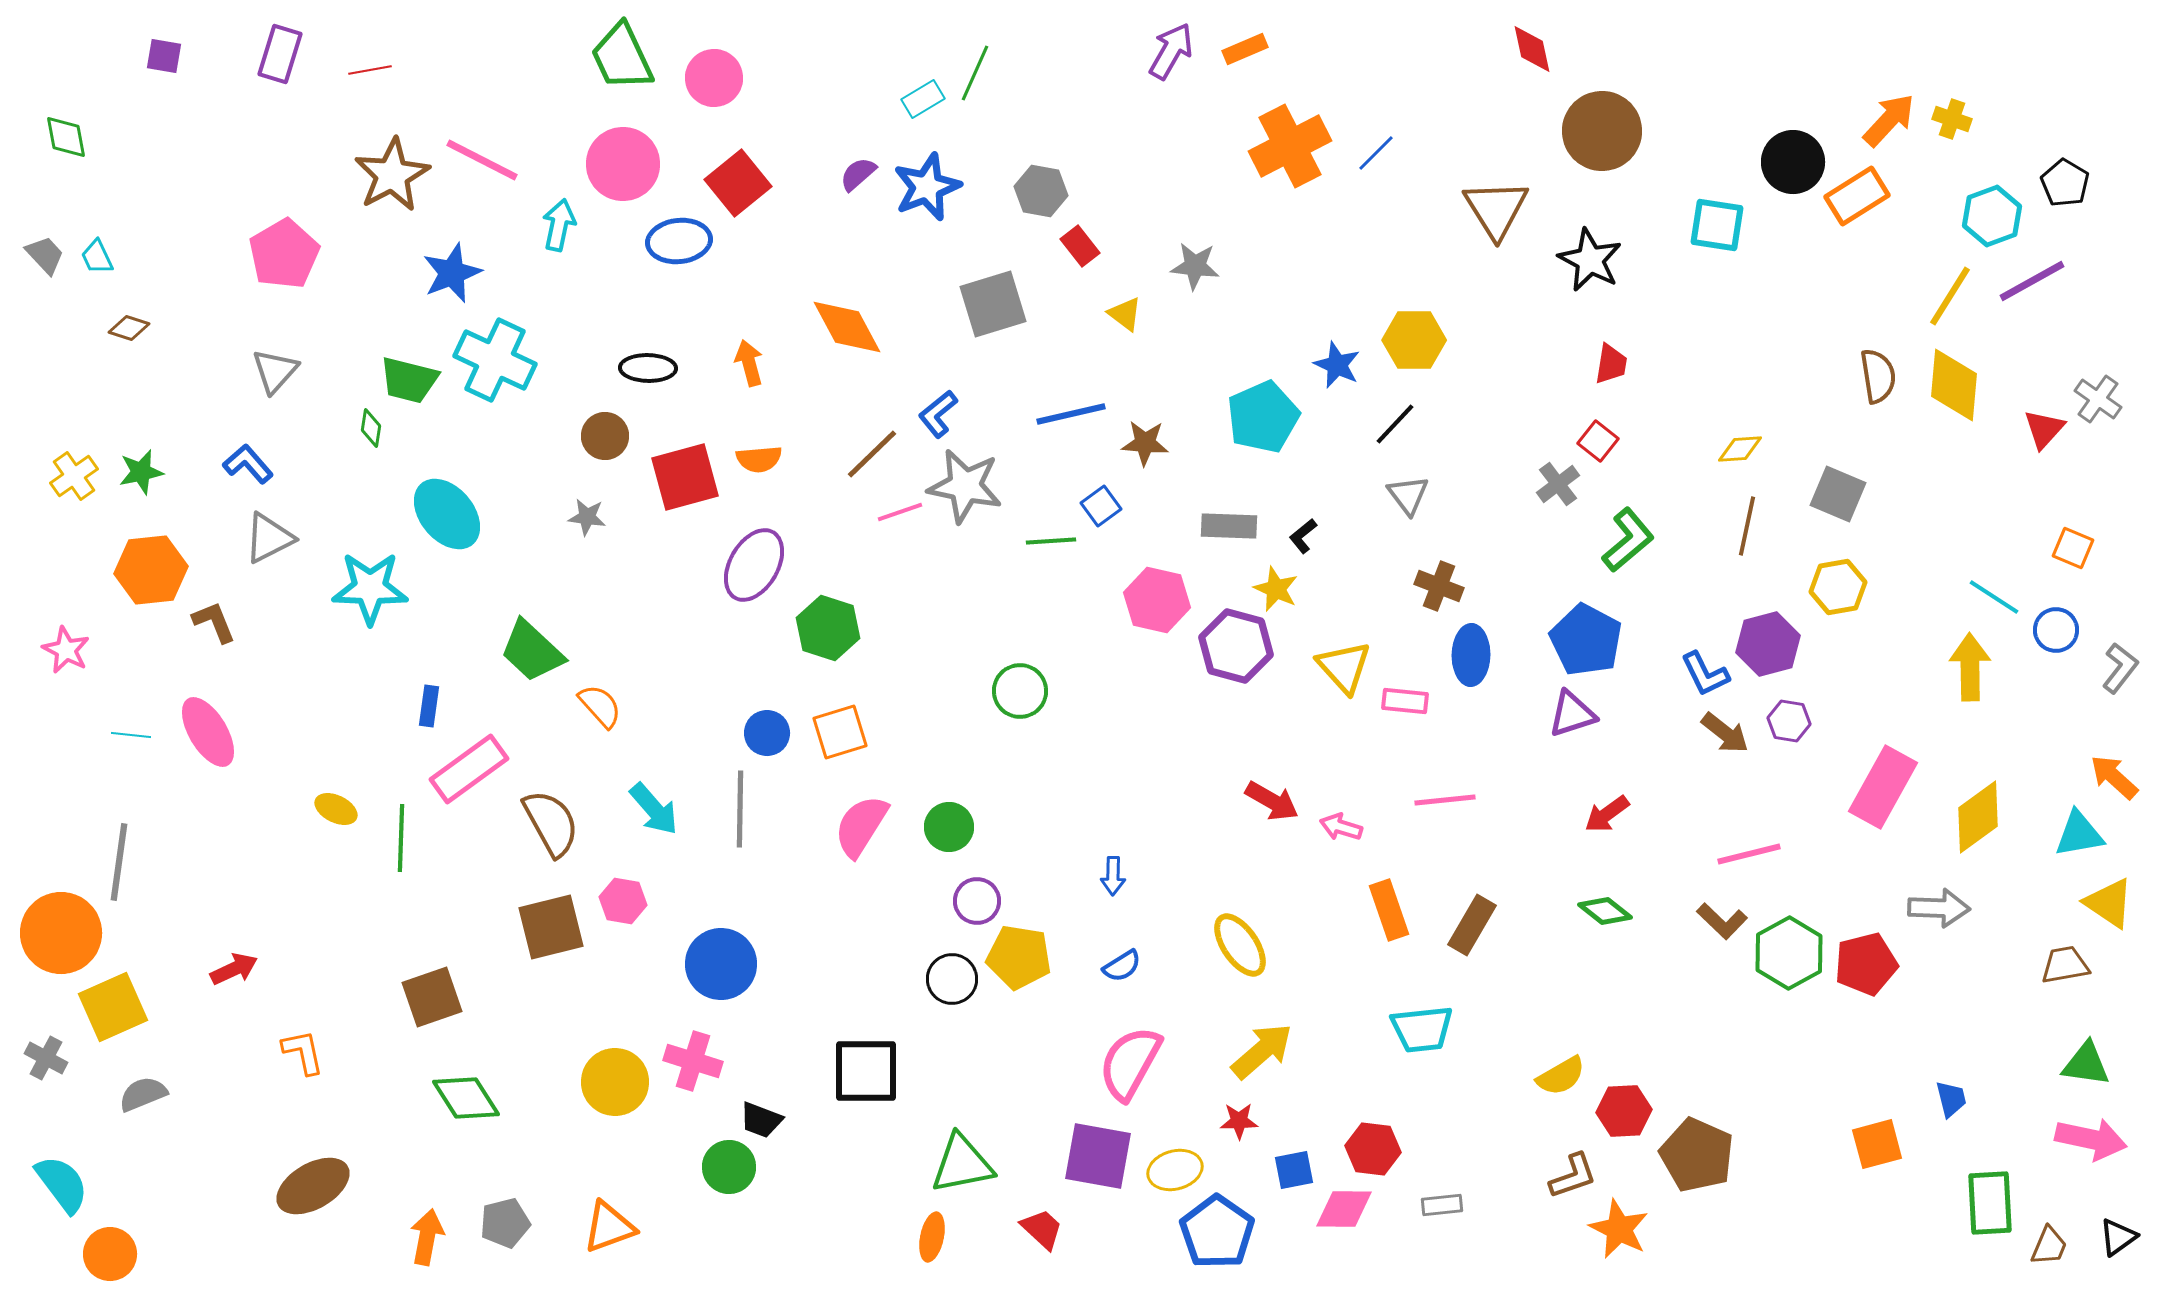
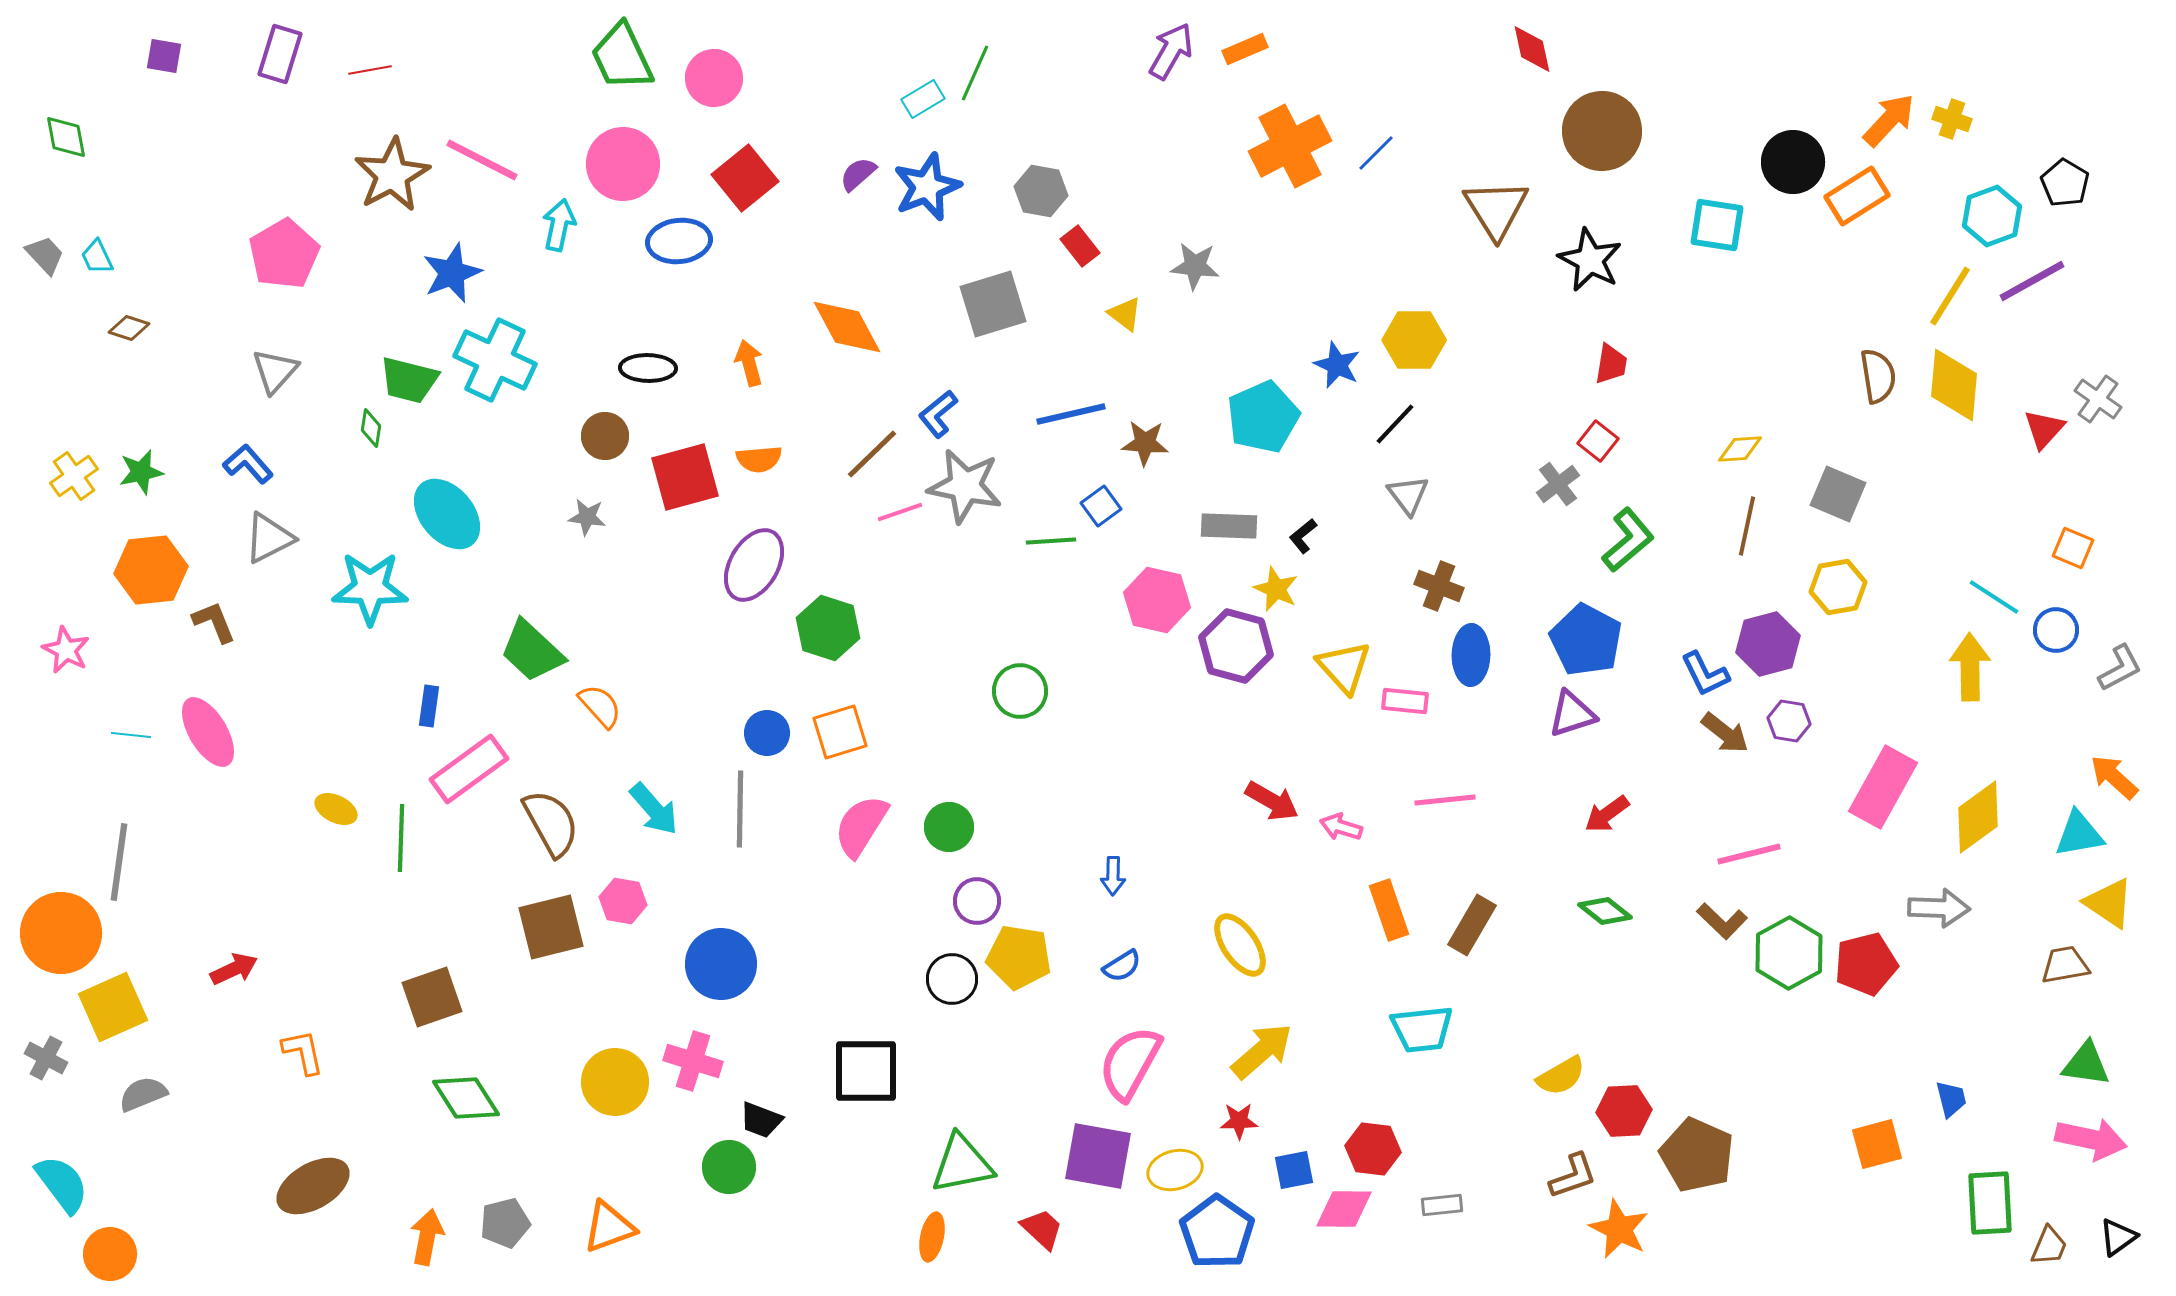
red square at (738, 183): moved 7 px right, 5 px up
gray L-shape at (2120, 668): rotated 24 degrees clockwise
